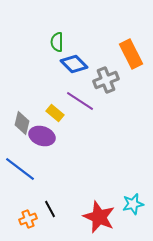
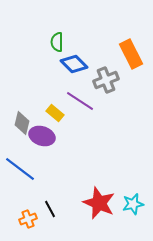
red star: moved 14 px up
